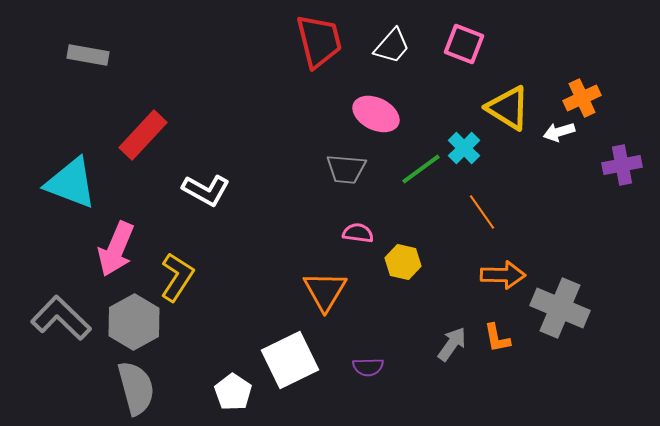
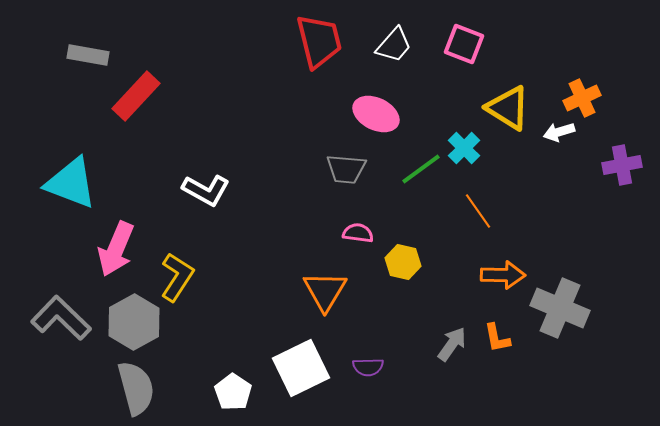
white trapezoid: moved 2 px right, 1 px up
red rectangle: moved 7 px left, 39 px up
orange line: moved 4 px left, 1 px up
white square: moved 11 px right, 8 px down
